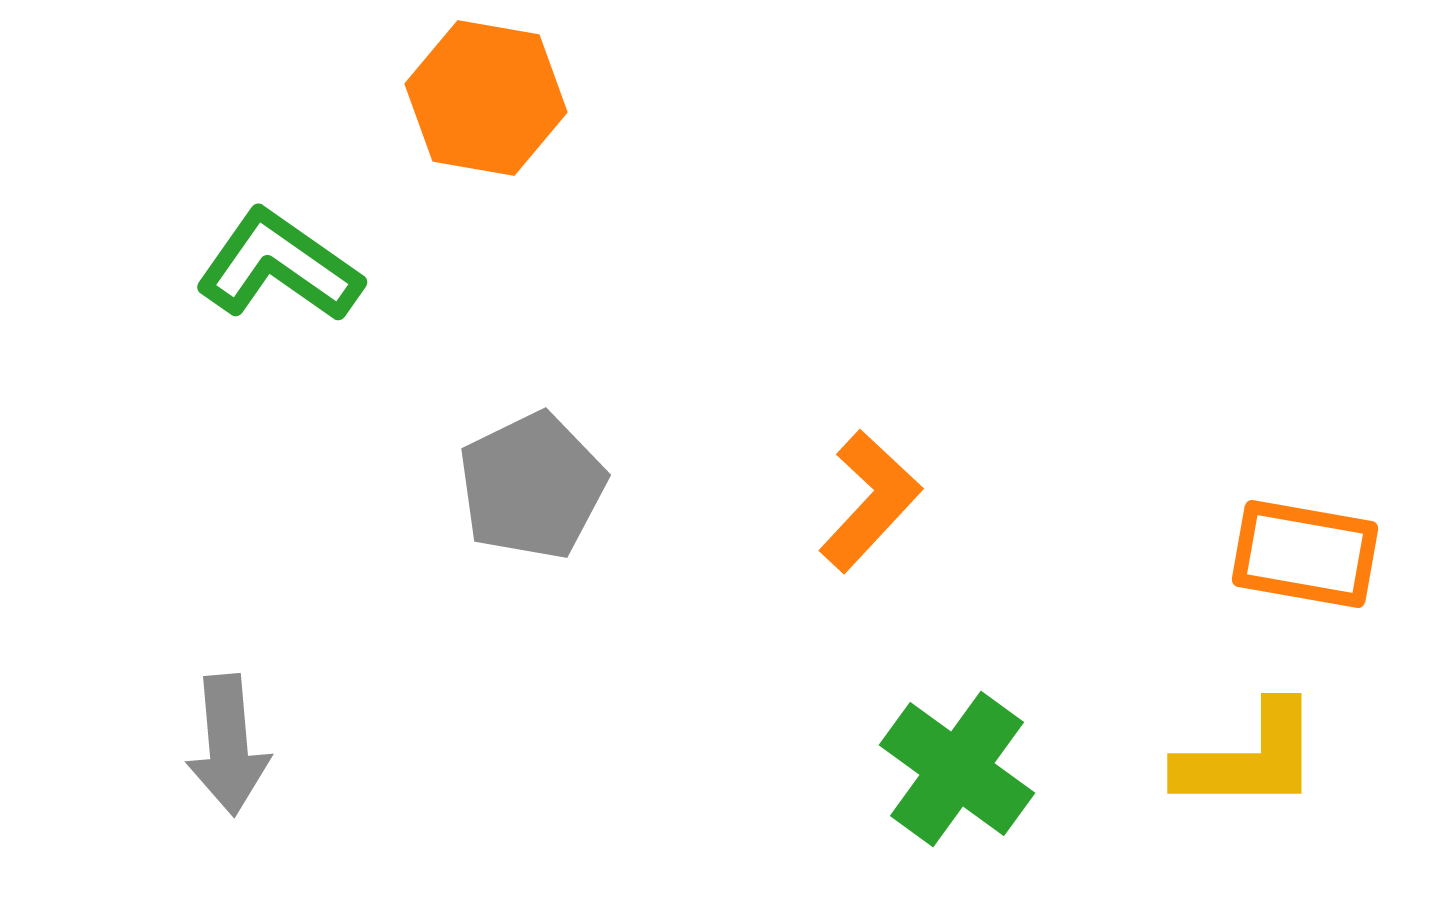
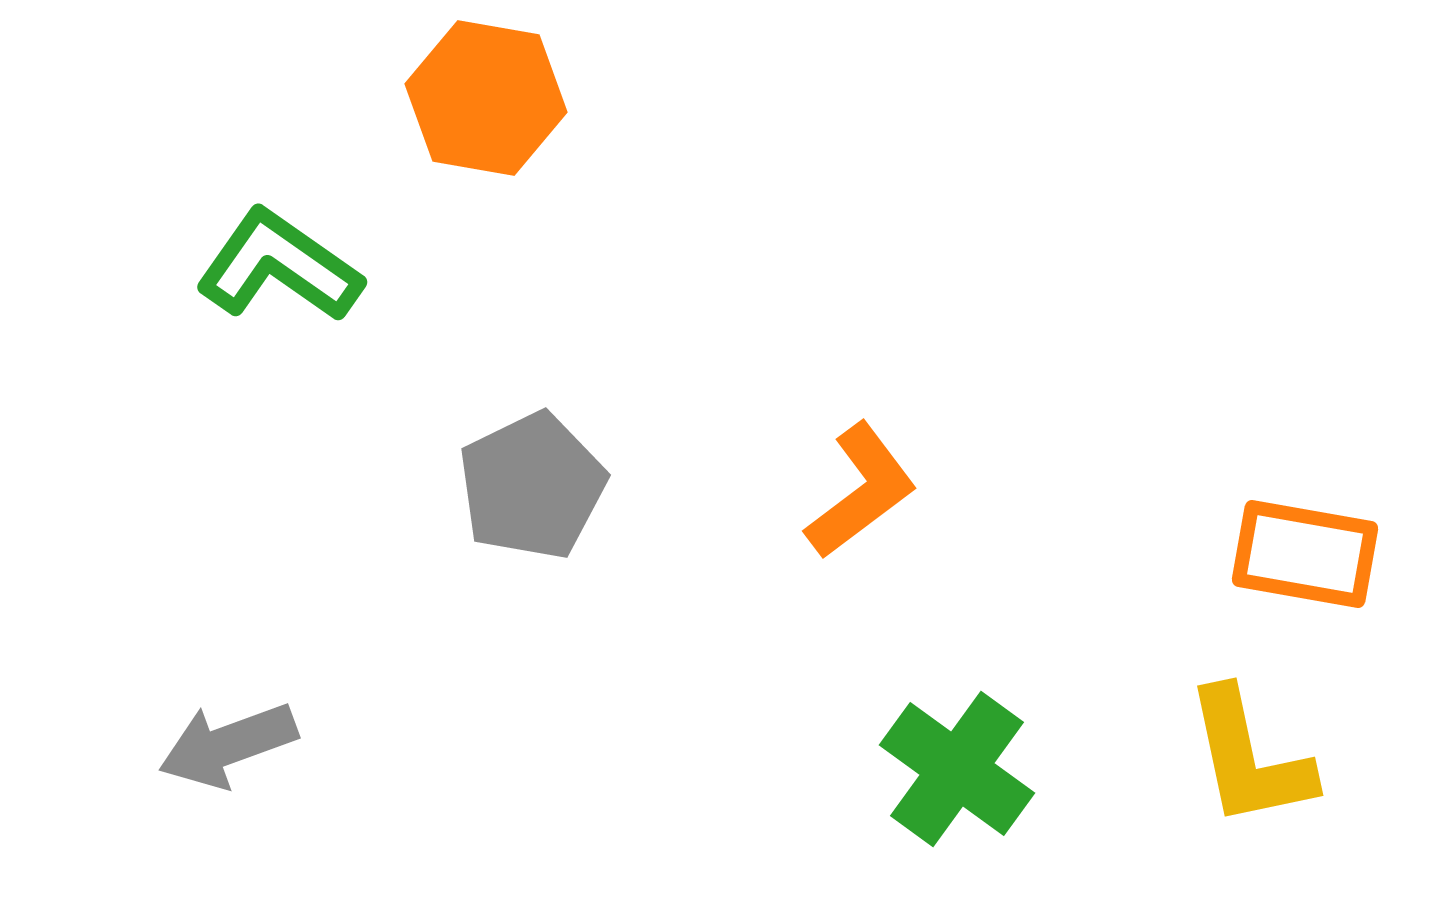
orange L-shape: moved 9 px left, 10 px up; rotated 10 degrees clockwise
gray arrow: rotated 75 degrees clockwise
yellow L-shape: rotated 78 degrees clockwise
